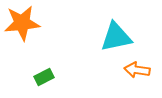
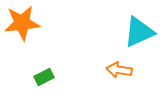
cyan triangle: moved 23 px right, 5 px up; rotated 12 degrees counterclockwise
orange arrow: moved 18 px left
